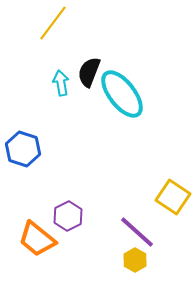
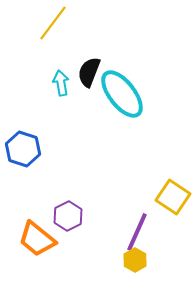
purple line: rotated 72 degrees clockwise
